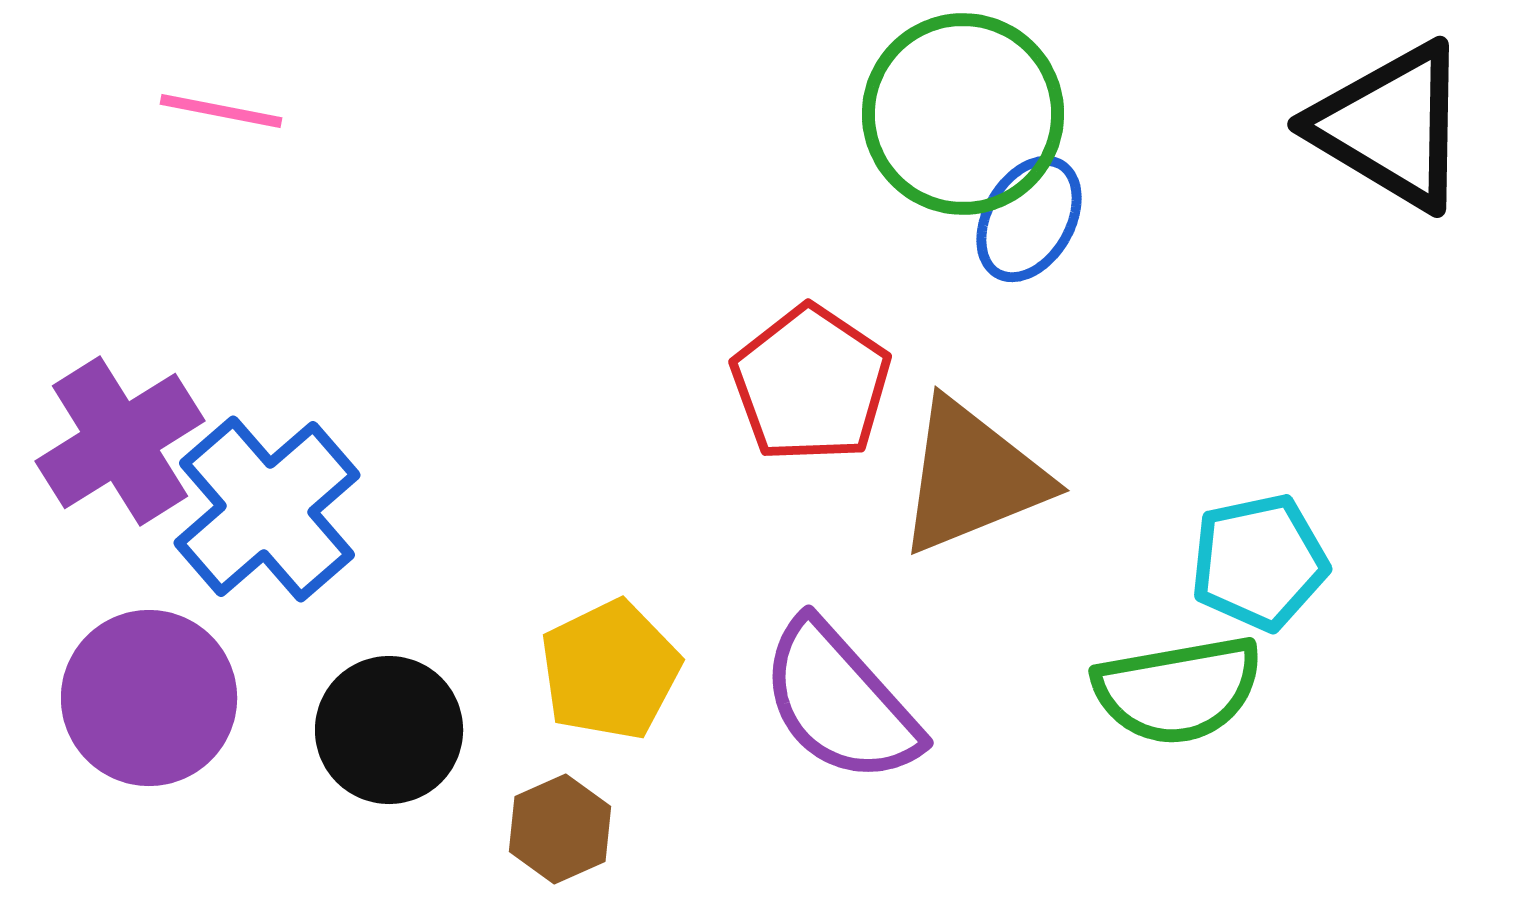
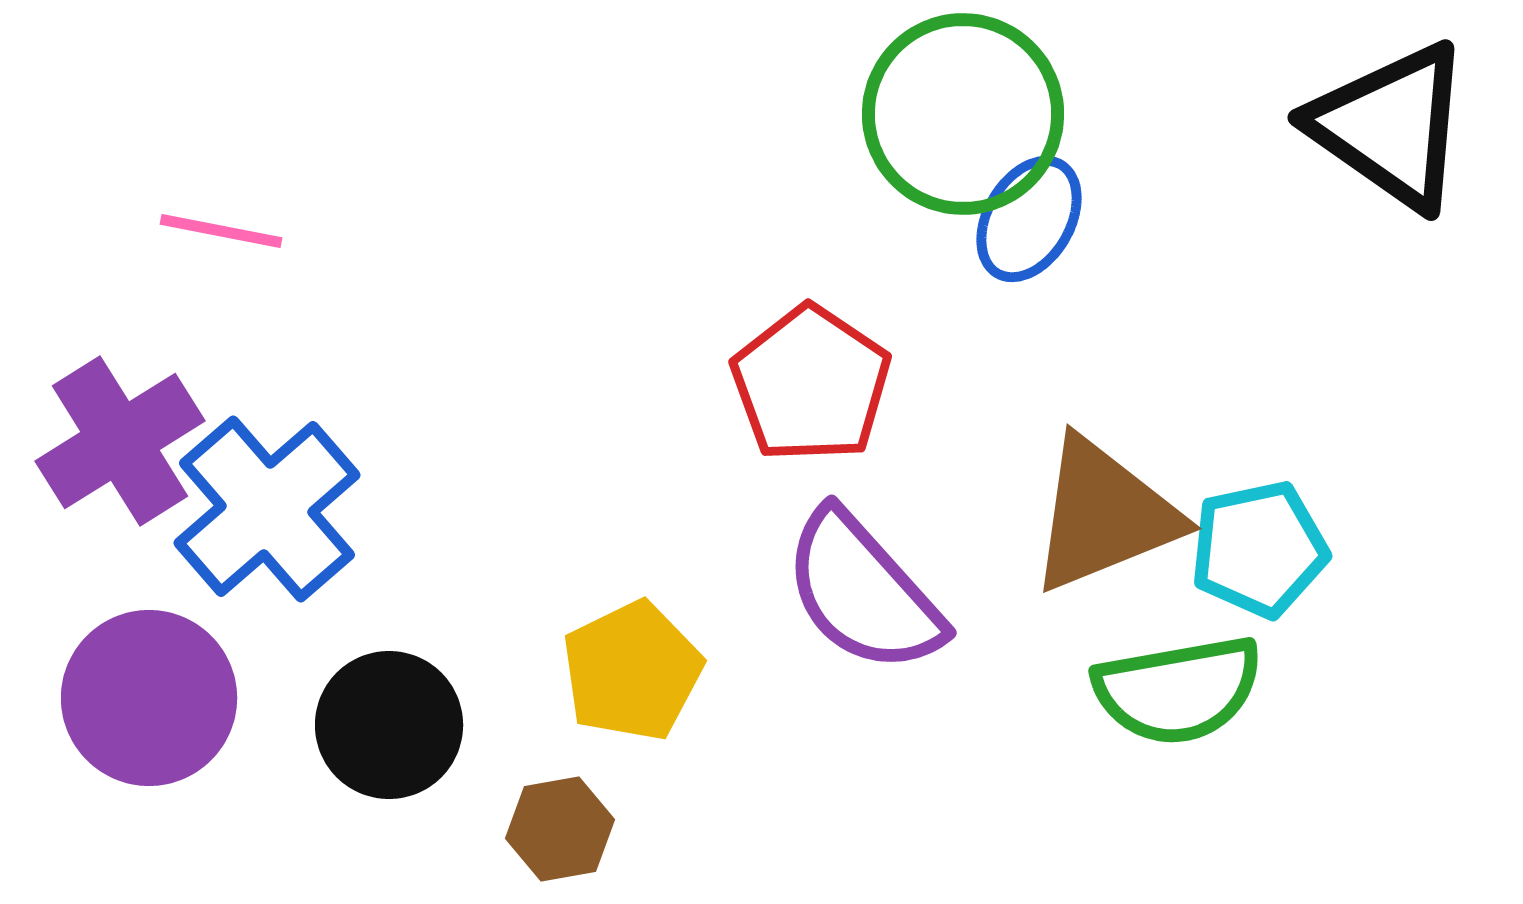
pink line: moved 120 px down
black triangle: rotated 4 degrees clockwise
brown triangle: moved 132 px right, 38 px down
cyan pentagon: moved 13 px up
yellow pentagon: moved 22 px right, 1 px down
purple semicircle: moved 23 px right, 110 px up
black circle: moved 5 px up
brown hexagon: rotated 14 degrees clockwise
